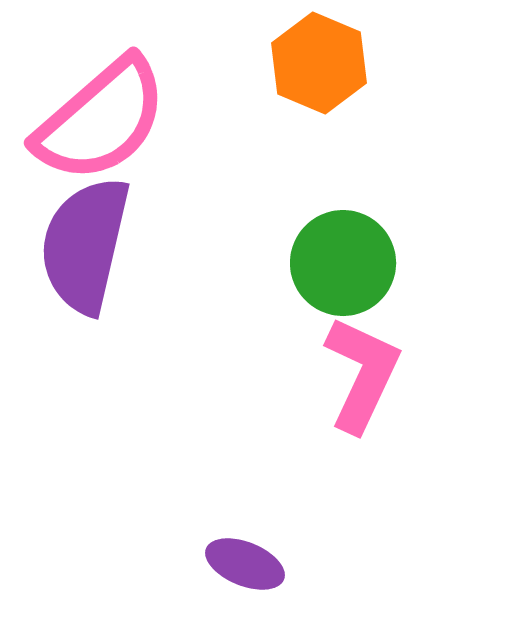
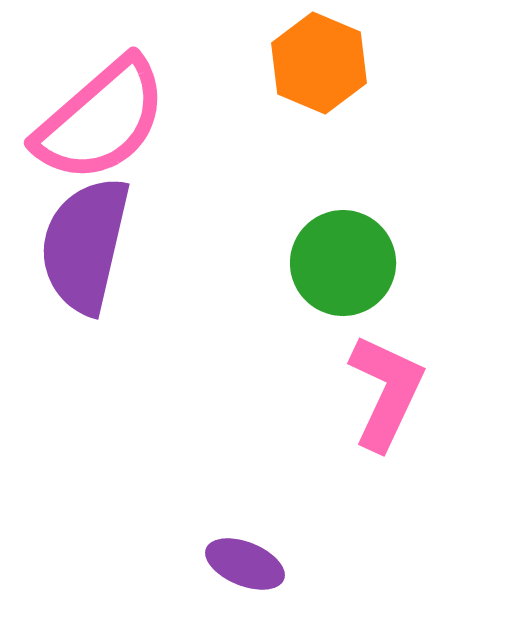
pink L-shape: moved 24 px right, 18 px down
